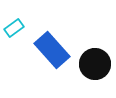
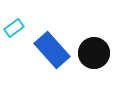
black circle: moved 1 px left, 11 px up
